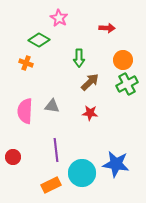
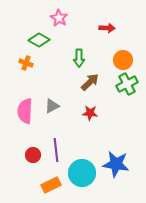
gray triangle: rotated 35 degrees counterclockwise
red circle: moved 20 px right, 2 px up
